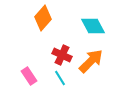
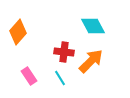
orange diamond: moved 25 px left, 14 px down
red cross: moved 2 px right, 3 px up; rotated 18 degrees counterclockwise
